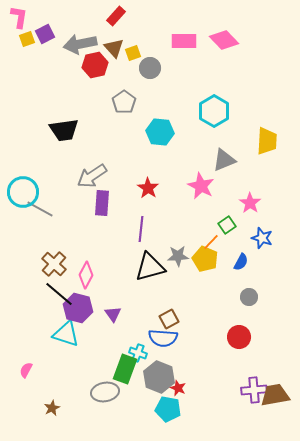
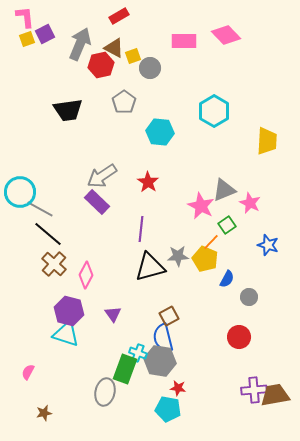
red rectangle at (116, 16): moved 3 px right; rotated 18 degrees clockwise
pink L-shape at (19, 17): moved 6 px right; rotated 15 degrees counterclockwise
pink diamond at (224, 40): moved 2 px right, 5 px up
gray arrow at (80, 44): rotated 124 degrees clockwise
brown triangle at (114, 48): rotated 20 degrees counterclockwise
yellow square at (133, 53): moved 3 px down
red hexagon at (95, 65): moved 6 px right
black trapezoid at (64, 130): moved 4 px right, 20 px up
gray triangle at (224, 160): moved 30 px down
gray arrow at (92, 176): moved 10 px right
pink star at (201, 186): moved 20 px down
red star at (148, 188): moved 6 px up
cyan circle at (23, 192): moved 3 px left
purple rectangle at (102, 203): moved 5 px left, 1 px up; rotated 50 degrees counterclockwise
pink star at (250, 203): rotated 10 degrees counterclockwise
blue star at (262, 238): moved 6 px right, 7 px down
blue semicircle at (241, 262): moved 14 px left, 17 px down
black line at (59, 294): moved 11 px left, 60 px up
purple hexagon at (78, 308): moved 9 px left, 3 px down
brown square at (169, 319): moved 3 px up
blue semicircle at (163, 338): rotated 72 degrees clockwise
pink semicircle at (26, 370): moved 2 px right, 2 px down
gray hexagon at (159, 377): moved 1 px right, 16 px up; rotated 12 degrees counterclockwise
red star at (178, 388): rotated 14 degrees counterclockwise
gray ellipse at (105, 392): rotated 68 degrees counterclockwise
brown star at (52, 408): moved 8 px left, 5 px down; rotated 14 degrees clockwise
